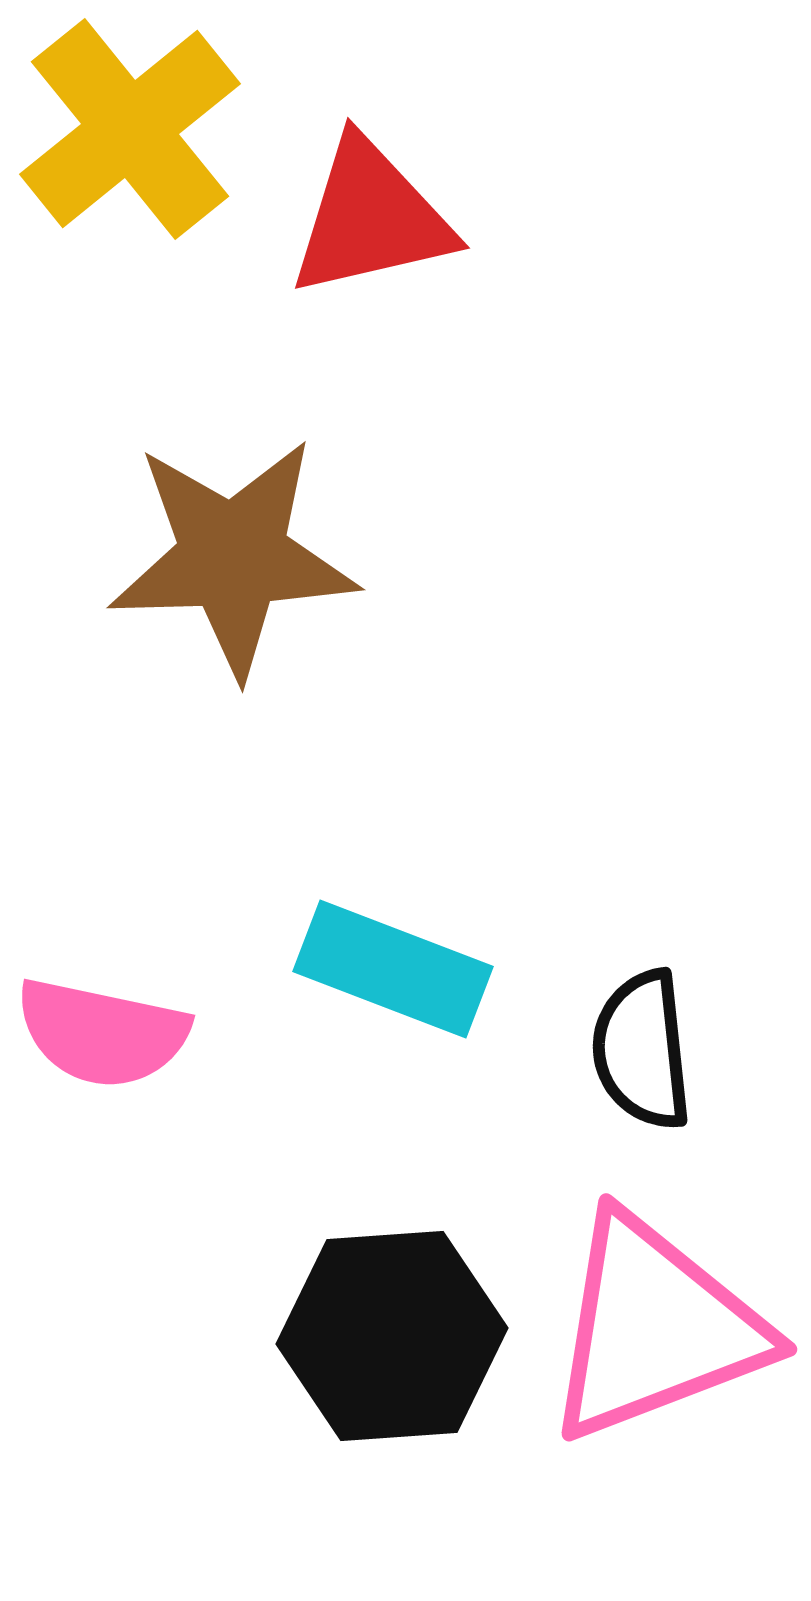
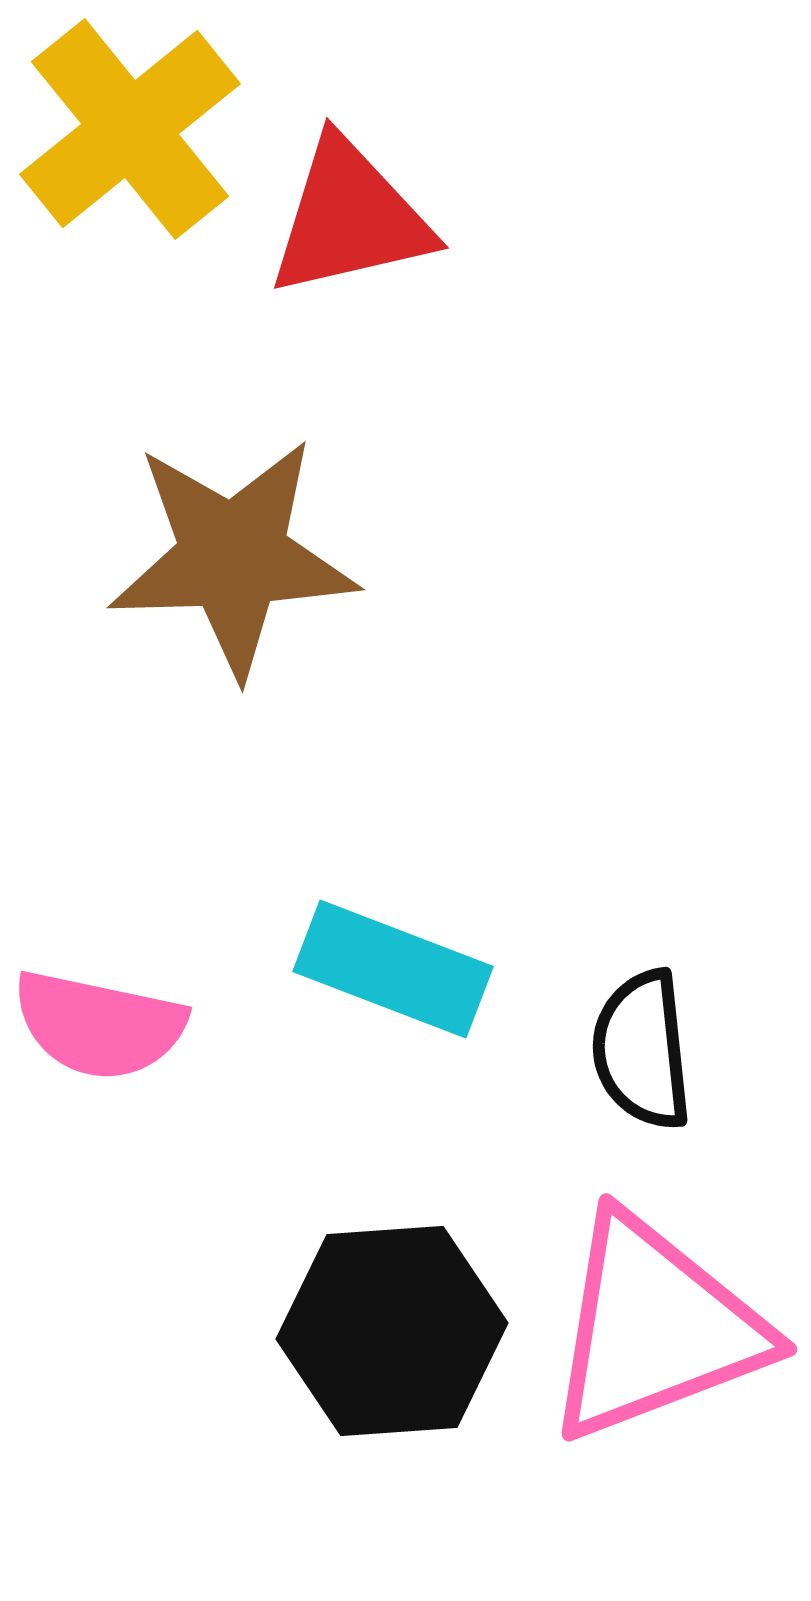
red triangle: moved 21 px left
pink semicircle: moved 3 px left, 8 px up
black hexagon: moved 5 px up
